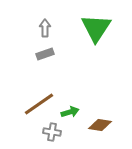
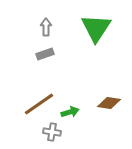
gray arrow: moved 1 px right, 1 px up
brown diamond: moved 9 px right, 22 px up
